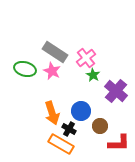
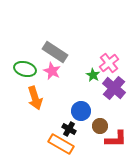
pink cross: moved 23 px right, 5 px down
purple cross: moved 2 px left, 3 px up
orange arrow: moved 17 px left, 15 px up
red L-shape: moved 3 px left, 4 px up
